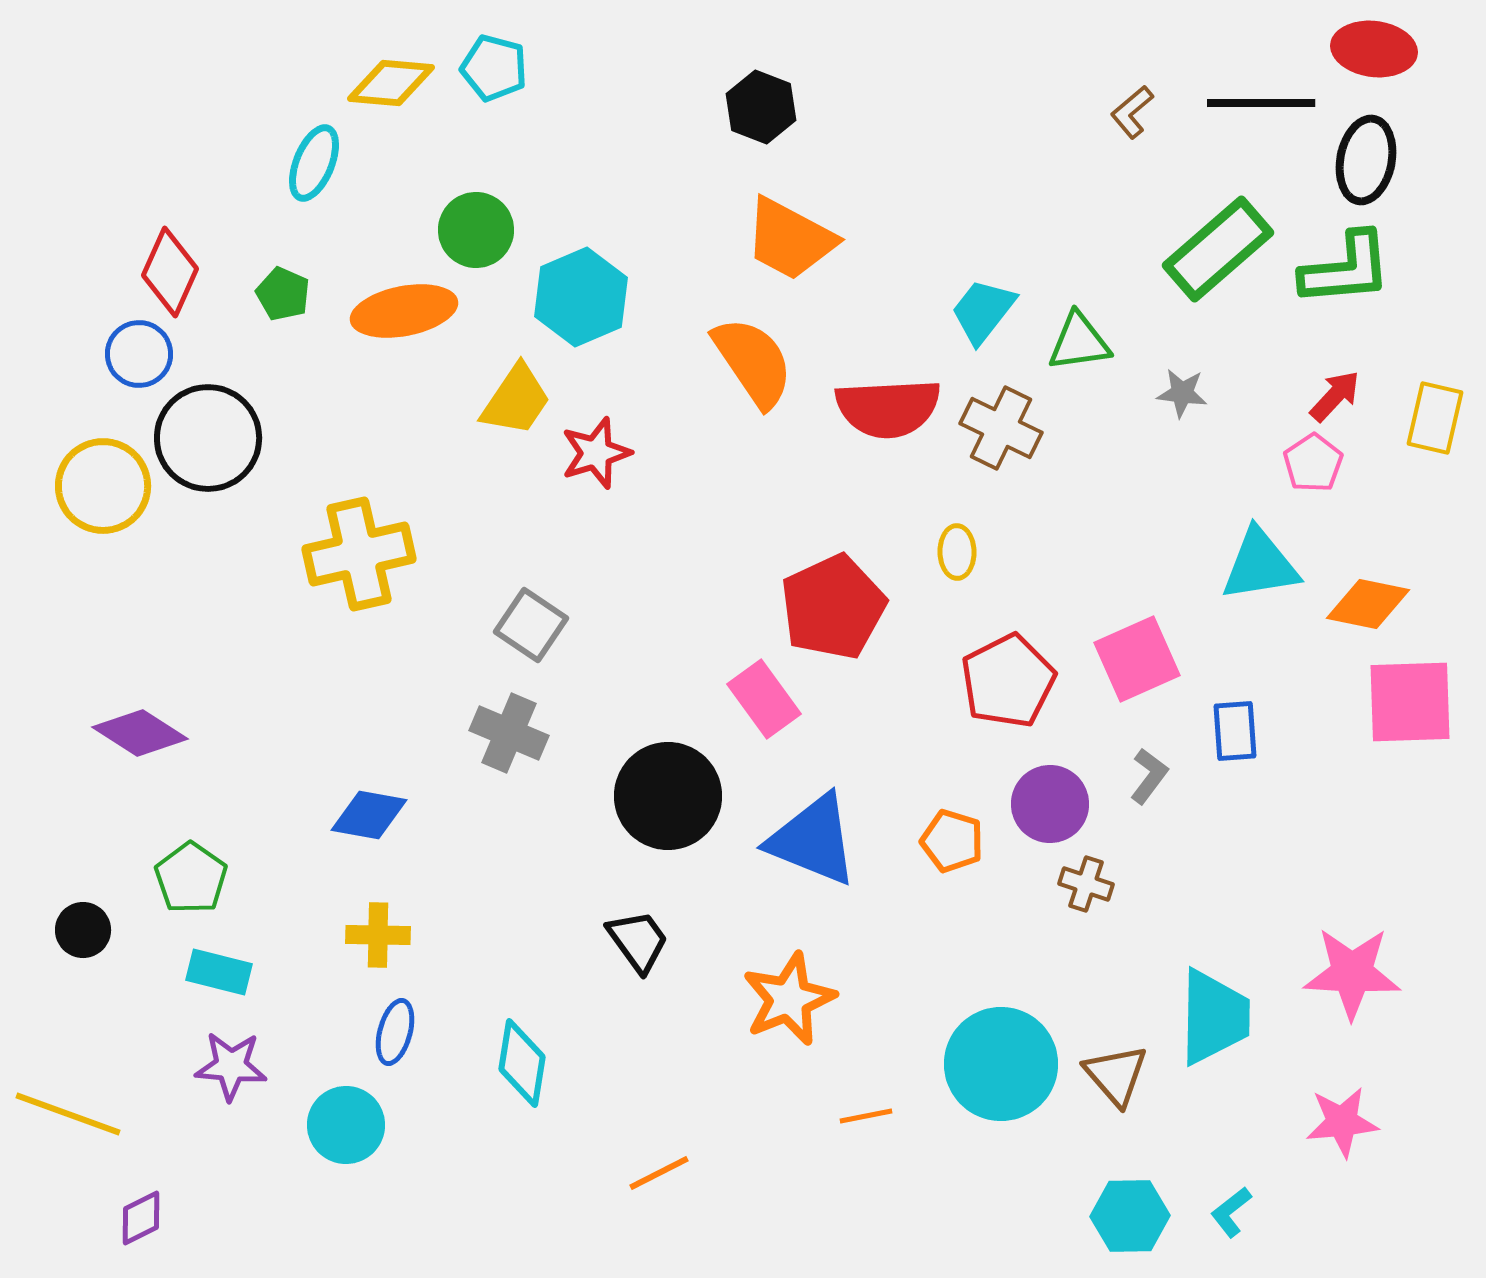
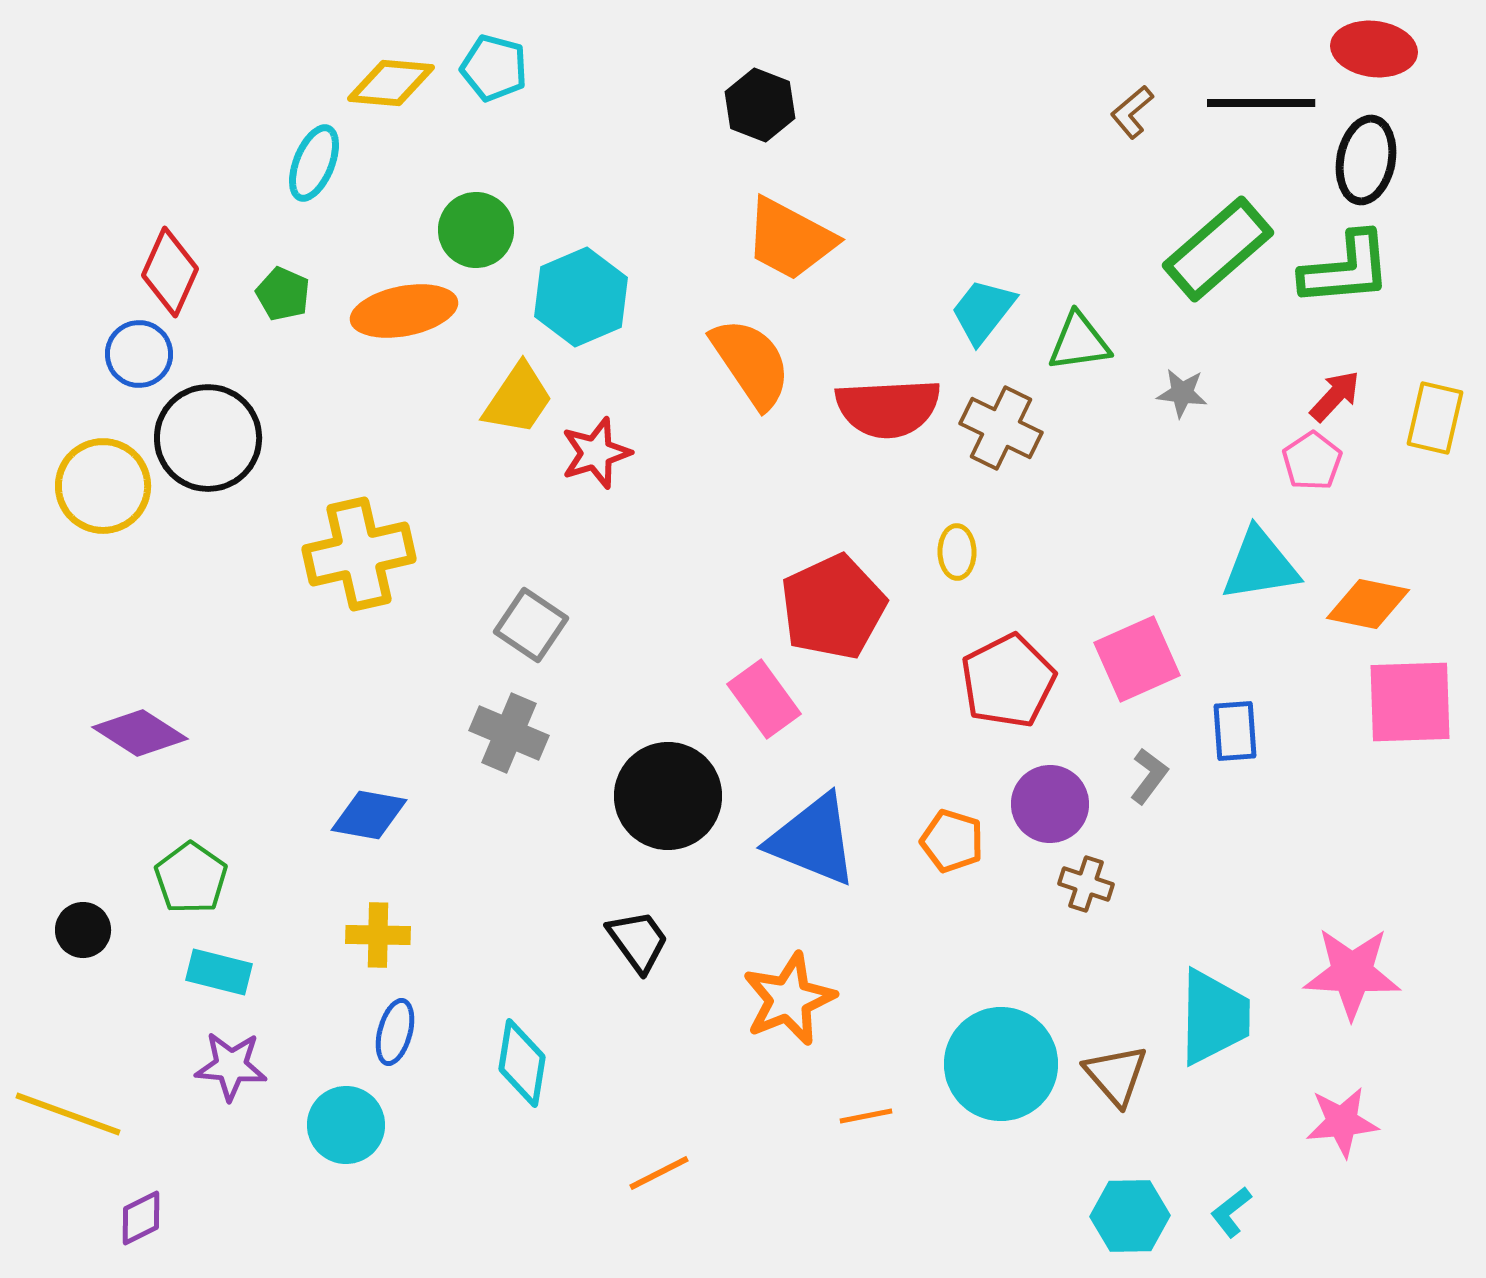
black hexagon at (761, 107): moved 1 px left, 2 px up
orange semicircle at (753, 362): moved 2 px left, 1 px down
yellow trapezoid at (516, 400): moved 2 px right, 1 px up
pink pentagon at (1313, 463): moved 1 px left, 2 px up
